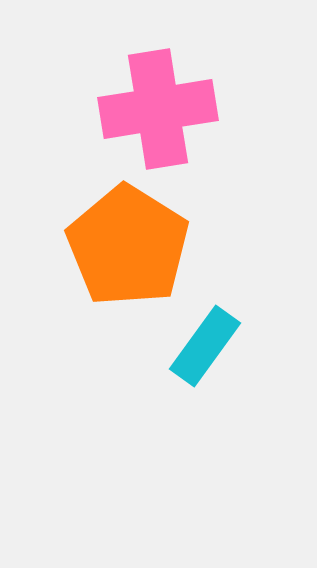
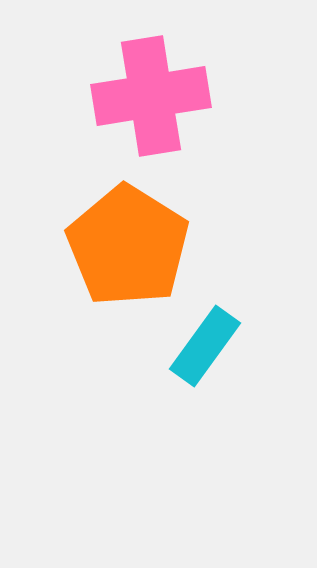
pink cross: moved 7 px left, 13 px up
